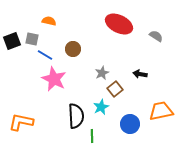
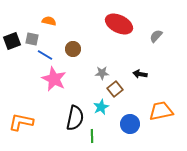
gray semicircle: rotated 80 degrees counterclockwise
gray star: rotated 24 degrees clockwise
black semicircle: moved 1 px left, 2 px down; rotated 15 degrees clockwise
